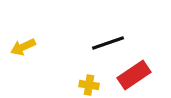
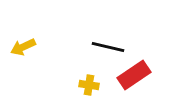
black line: moved 4 px down; rotated 32 degrees clockwise
